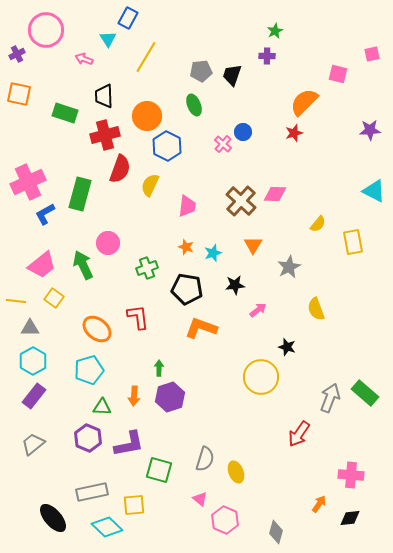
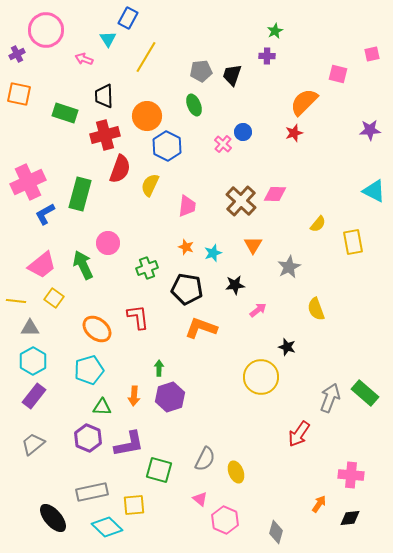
gray semicircle at (205, 459): rotated 10 degrees clockwise
